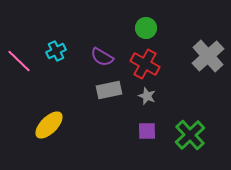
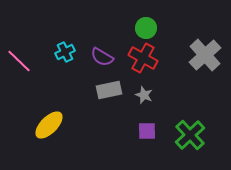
cyan cross: moved 9 px right, 1 px down
gray cross: moved 3 px left, 1 px up
red cross: moved 2 px left, 6 px up
gray star: moved 3 px left, 1 px up
